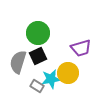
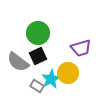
gray semicircle: rotated 70 degrees counterclockwise
cyan star: rotated 18 degrees counterclockwise
